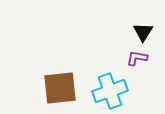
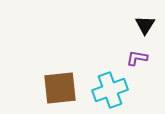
black triangle: moved 2 px right, 7 px up
cyan cross: moved 1 px up
